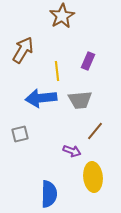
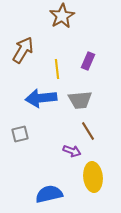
yellow line: moved 2 px up
brown line: moved 7 px left; rotated 72 degrees counterclockwise
blue semicircle: rotated 104 degrees counterclockwise
